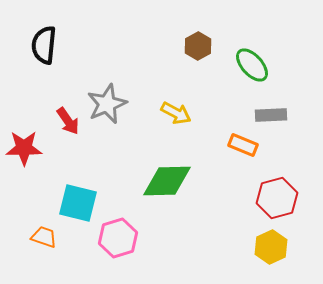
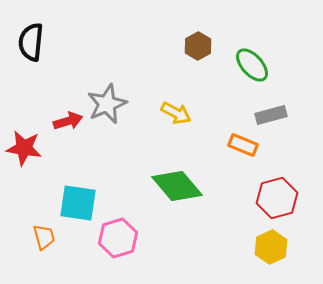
black semicircle: moved 13 px left, 3 px up
gray rectangle: rotated 12 degrees counterclockwise
red arrow: rotated 72 degrees counterclockwise
red star: rotated 9 degrees clockwise
green diamond: moved 10 px right, 5 px down; rotated 51 degrees clockwise
cyan square: rotated 6 degrees counterclockwise
orange trapezoid: rotated 56 degrees clockwise
